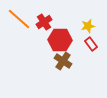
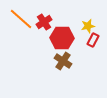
orange line: moved 2 px right
red hexagon: moved 2 px right, 2 px up
red rectangle: moved 2 px right, 4 px up; rotated 64 degrees clockwise
